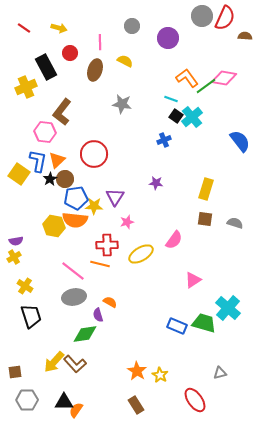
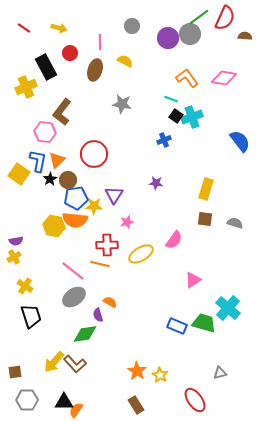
gray circle at (202, 16): moved 12 px left, 18 px down
green line at (206, 86): moved 7 px left, 69 px up
cyan cross at (192, 117): rotated 20 degrees clockwise
brown circle at (65, 179): moved 3 px right, 1 px down
purple triangle at (115, 197): moved 1 px left, 2 px up
gray ellipse at (74, 297): rotated 25 degrees counterclockwise
